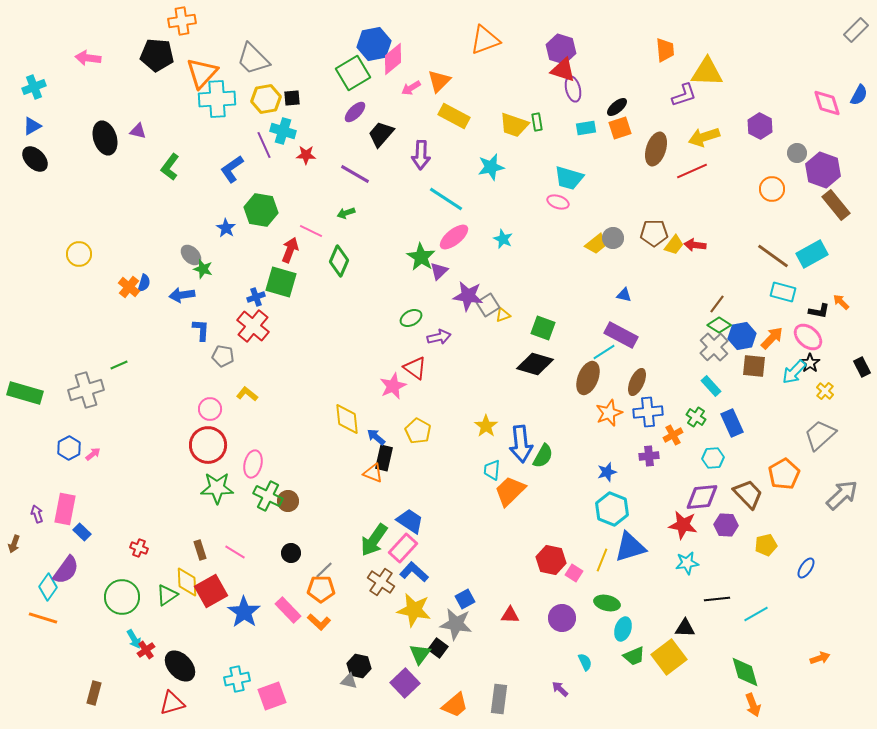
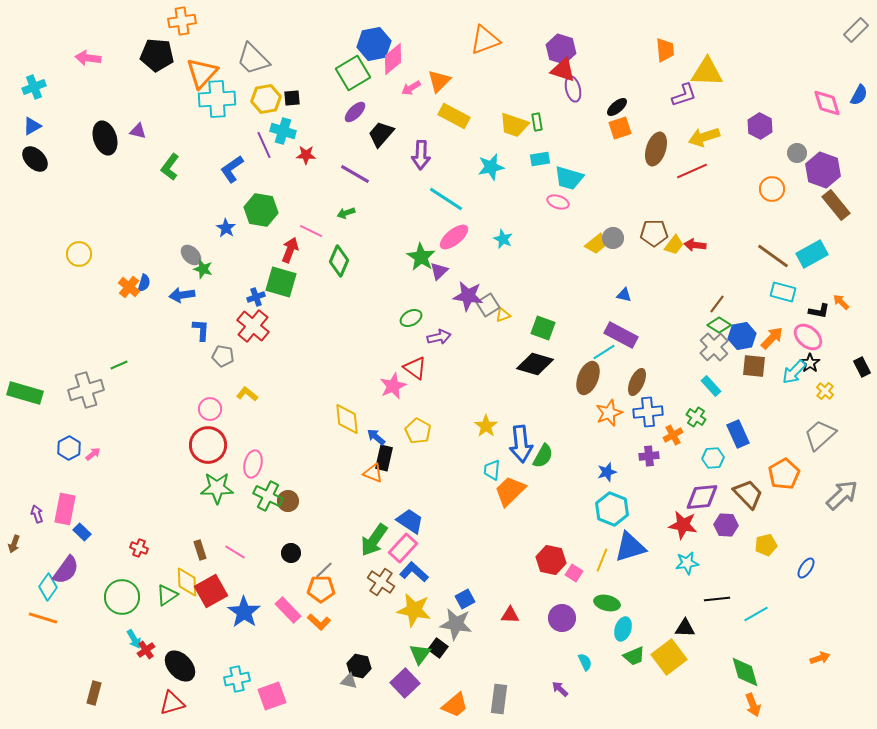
cyan rectangle at (586, 128): moved 46 px left, 31 px down
blue rectangle at (732, 423): moved 6 px right, 11 px down
